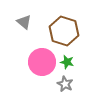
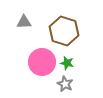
gray triangle: rotated 42 degrees counterclockwise
green star: moved 1 px down
